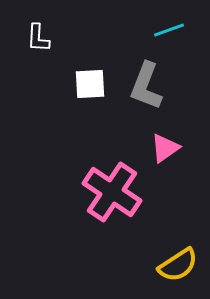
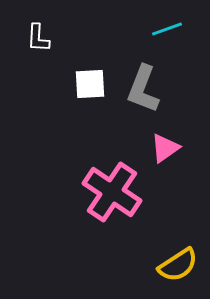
cyan line: moved 2 px left, 1 px up
gray L-shape: moved 3 px left, 3 px down
